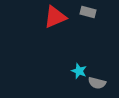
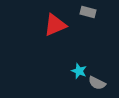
red triangle: moved 8 px down
gray semicircle: rotated 12 degrees clockwise
